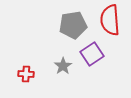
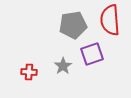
purple square: rotated 15 degrees clockwise
red cross: moved 3 px right, 2 px up
